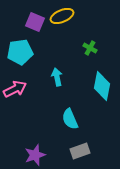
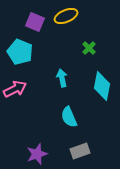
yellow ellipse: moved 4 px right
green cross: moved 1 px left; rotated 16 degrees clockwise
cyan pentagon: rotated 30 degrees clockwise
cyan arrow: moved 5 px right, 1 px down
cyan semicircle: moved 1 px left, 2 px up
purple star: moved 2 px right, 1 px up
